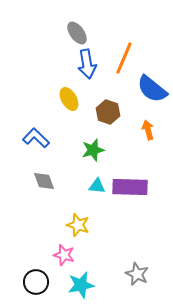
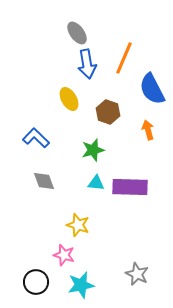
blue semicircle: rotated 24 degrees clockwise
cyan triangle: moved 1 px left, 3 px up
